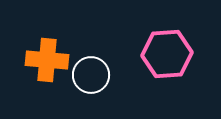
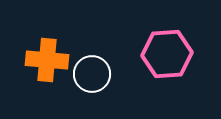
white circle: moved 1 px right, 1 px up
